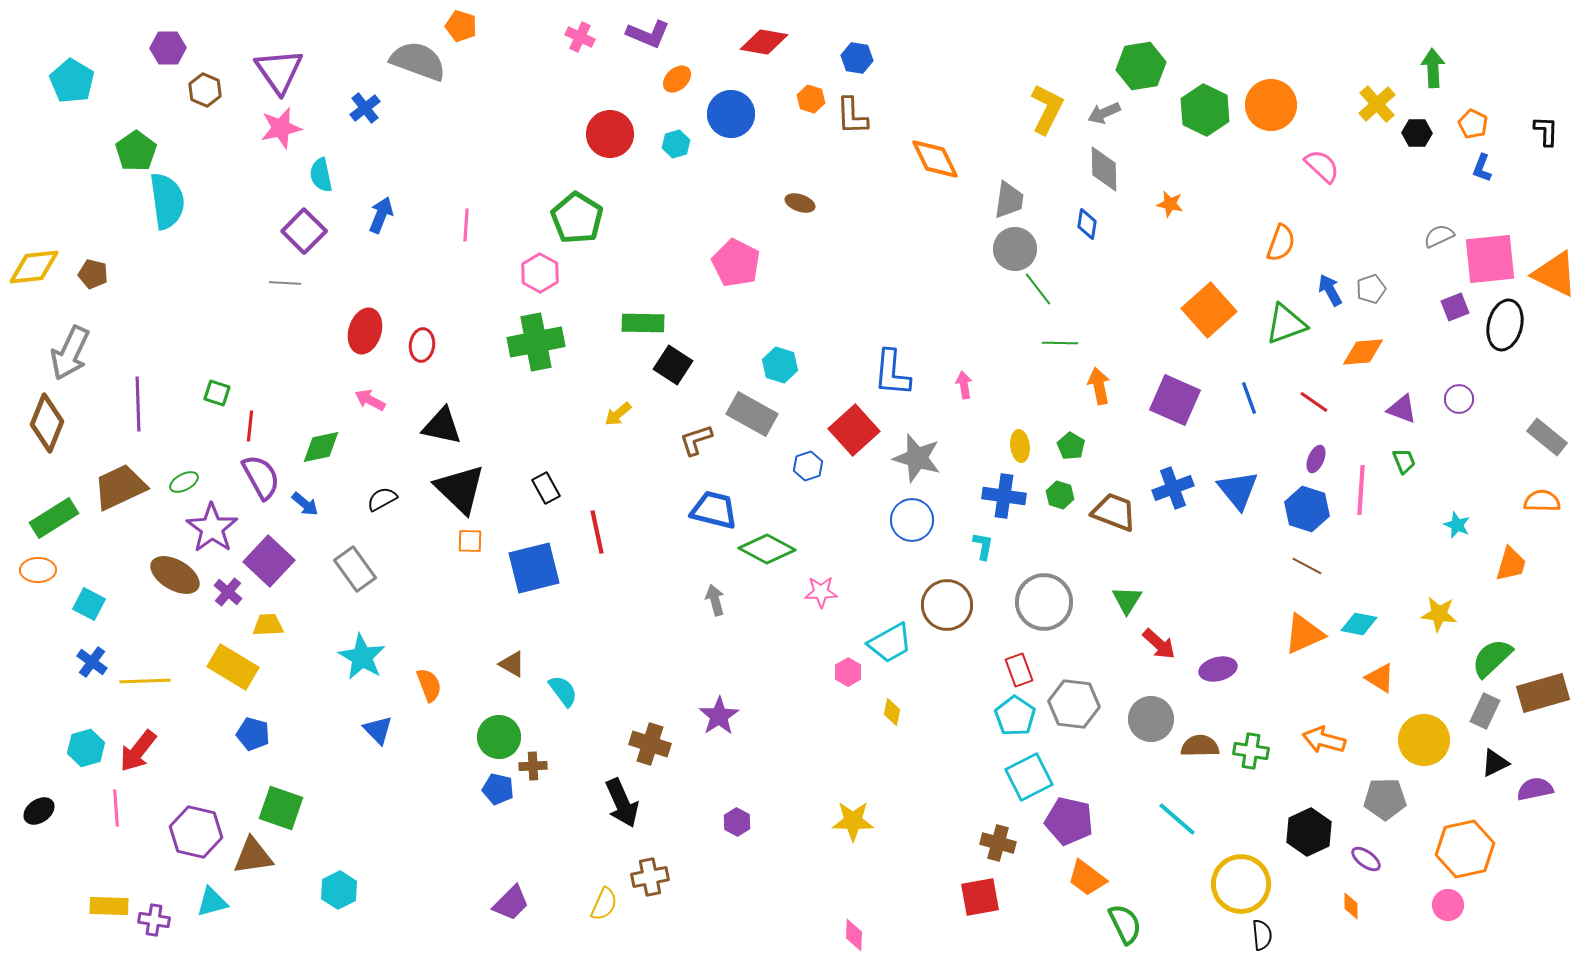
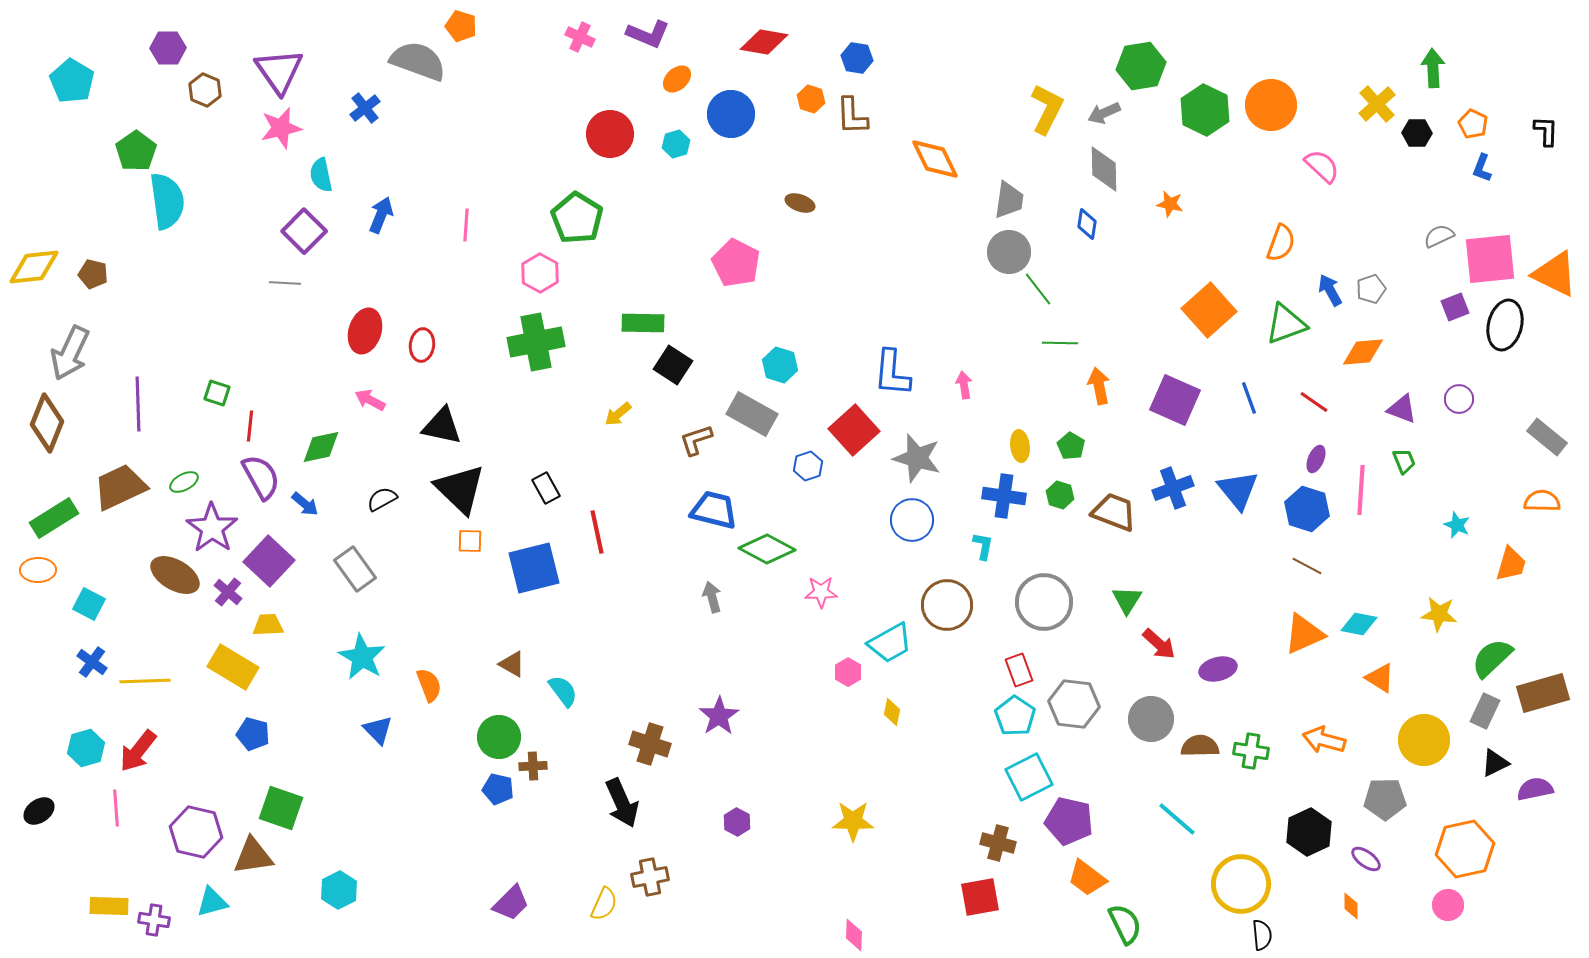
gray circle at (1015, 249): moved 6 px left, 3 px down
gray arrow at (715, 600): moved 3 px left, 3 px up
